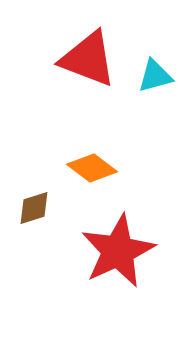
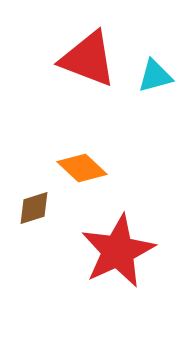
orange diamond: moved 10 px left; rotated 6 degrees clockwise
